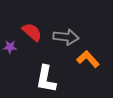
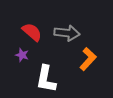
gray arrow: moved 1 px right, 4 px up
purple star: moved 12 px right, 8 px down; rotated 16 degrees clockwise
orange L-shape: rotated 85 degrees clockwise
